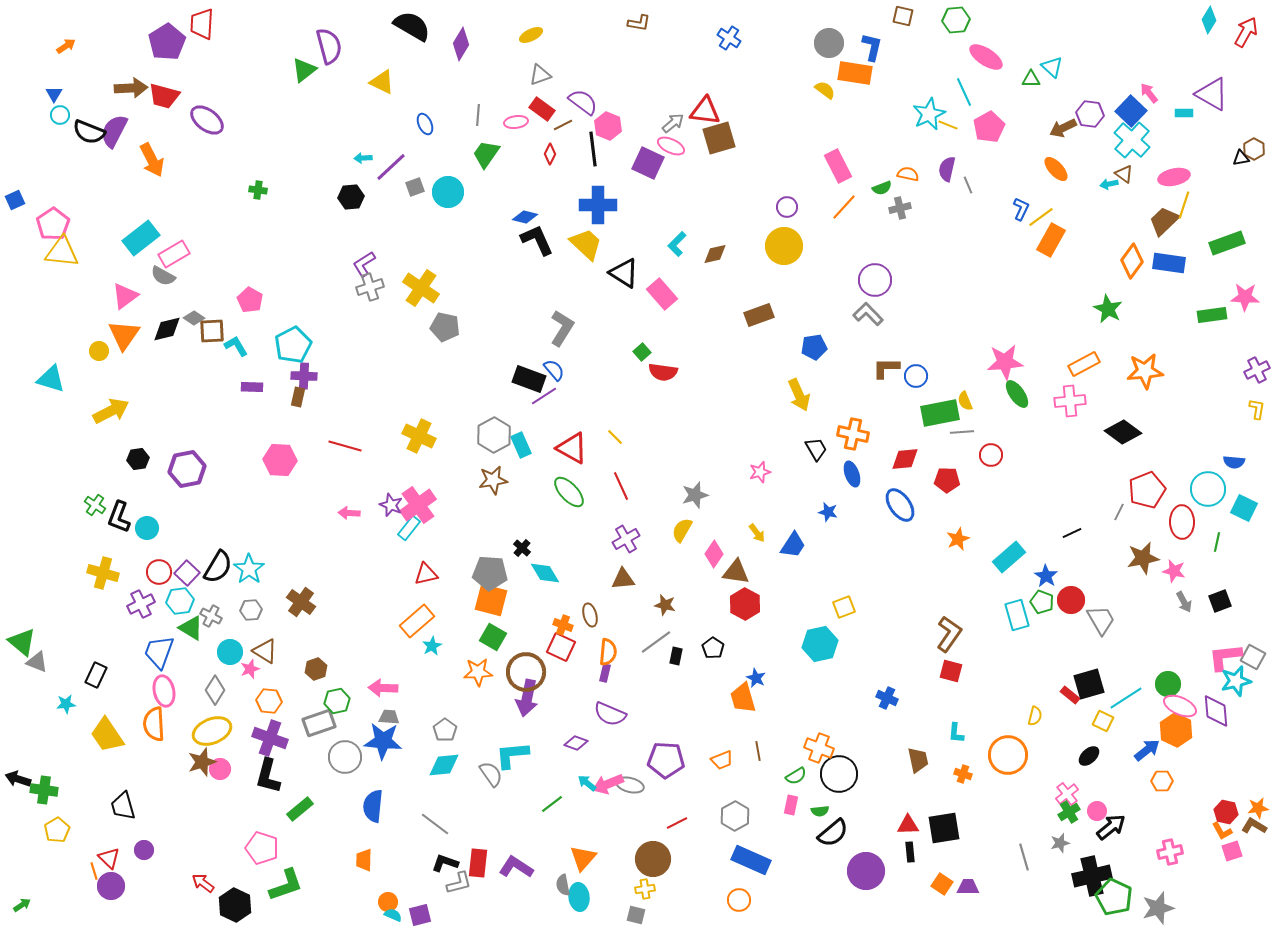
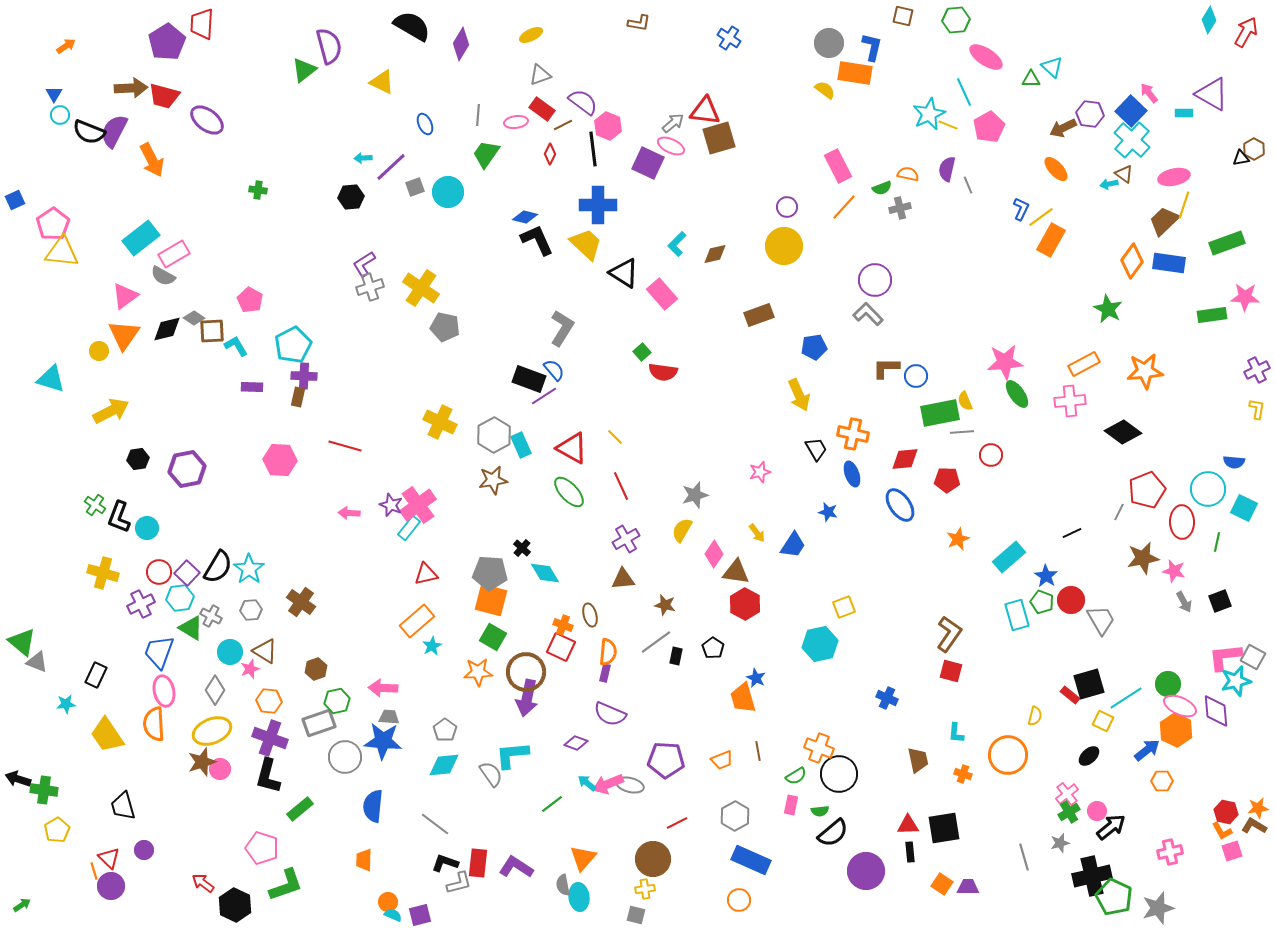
yellow cross at (419, 436): moved 21 px right, 14 px up
cyan hexagon at (180, 601): moved 3 px up
